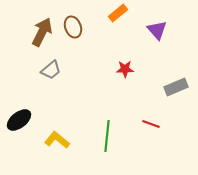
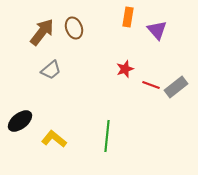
orange rectangle: moved 10 px right, 4 px down; rotated 42 degrees counterclockwise
brown ellipse: moved 1 px right, 1 px down
brown arrow: rotated 12 degrees clockwise
red star: rotated 18 degrees counterclockwise
gray rectangle: rotated 15 degrees counterclockwise
black ellipse: moved 1 px right, 1 px down
red line: moved 39 px up
yellow L-shape: moved 3 px left, 1 px up
